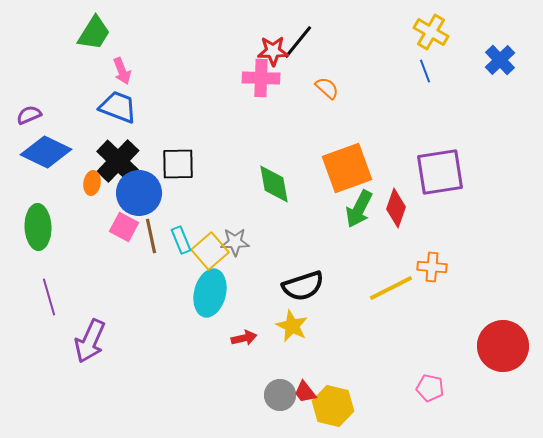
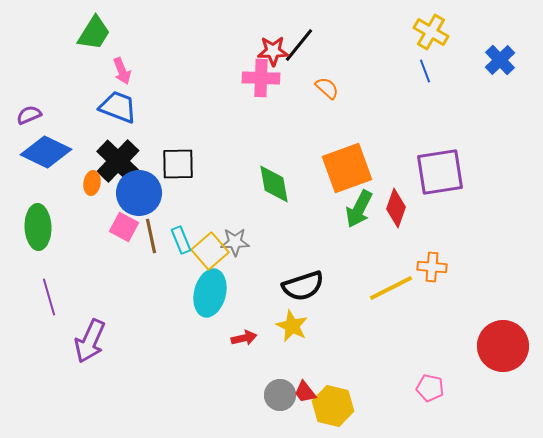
black line: moved 1 px right, 3 px down
